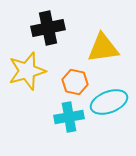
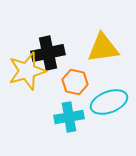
black cross: moved 25 px down
